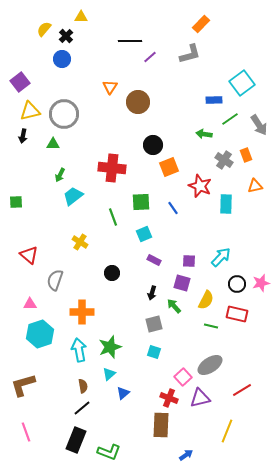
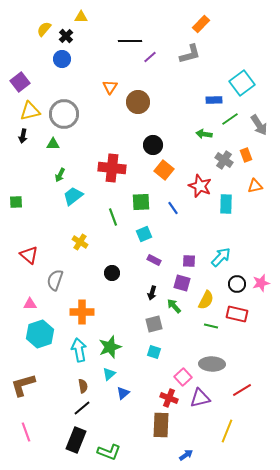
orange square at (169, 167): moved 5 px left, 3 px down; rotated 30 degrees counterclockwise
gray ellipse at (210, 365): moved 2 px right, 1 px up; rotated 35 degrees clockwise
